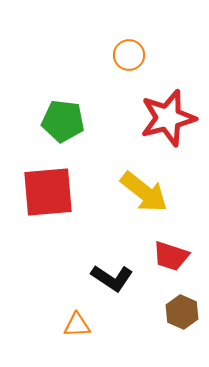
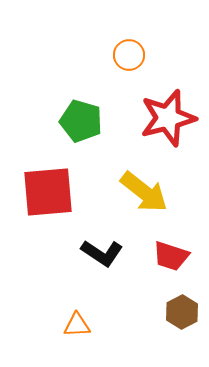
green pentagon: moved 18 px right; rotated 9 degrees clockwise
black L-shape: moved 10 px left, 25 px up
brown hexagon: rotated 8 degrees clockwise
